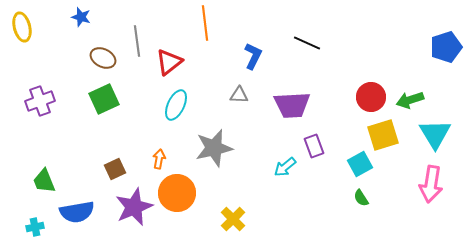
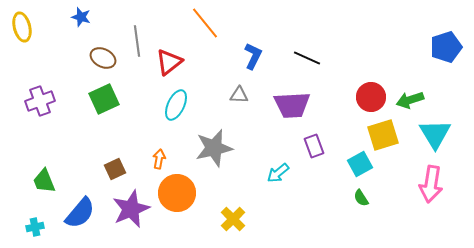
orange line: rotated 32 degrees counterclockwise
black line: moved 15 px down
cyan arrow: moved 7 px left, 6 px down
purple star: moved 3 px left, 2 px down
blue semicircle: moved 3 px right, 1 px down; rotated 40 degrees counterclockwise
